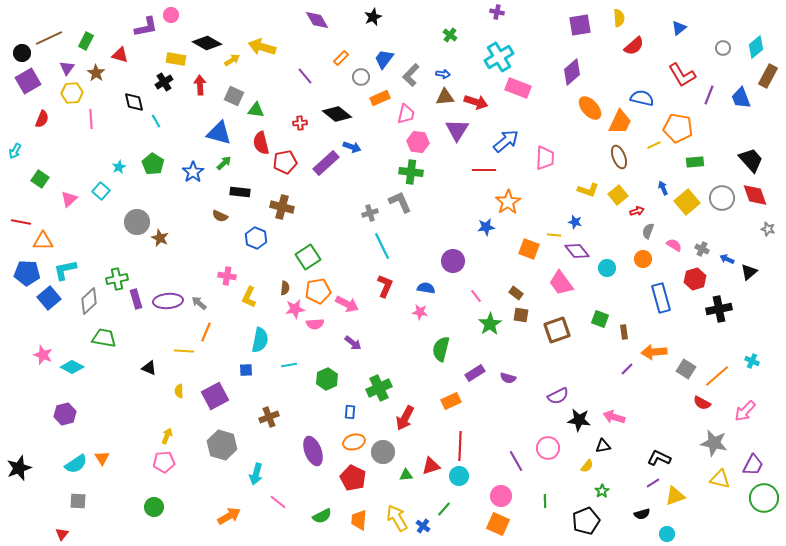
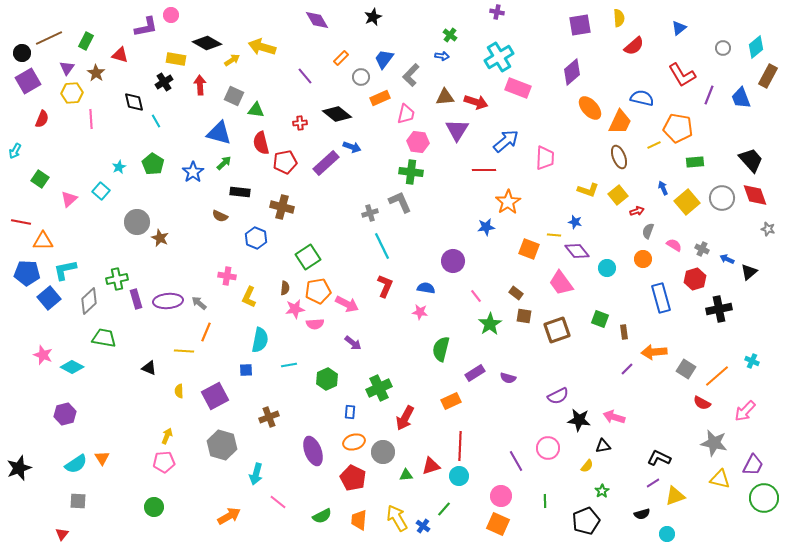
blue arrow at (443, 74): moved 1 px left, 18 px up
brown square at (521, 315): moved 3 px right, 1 px down
